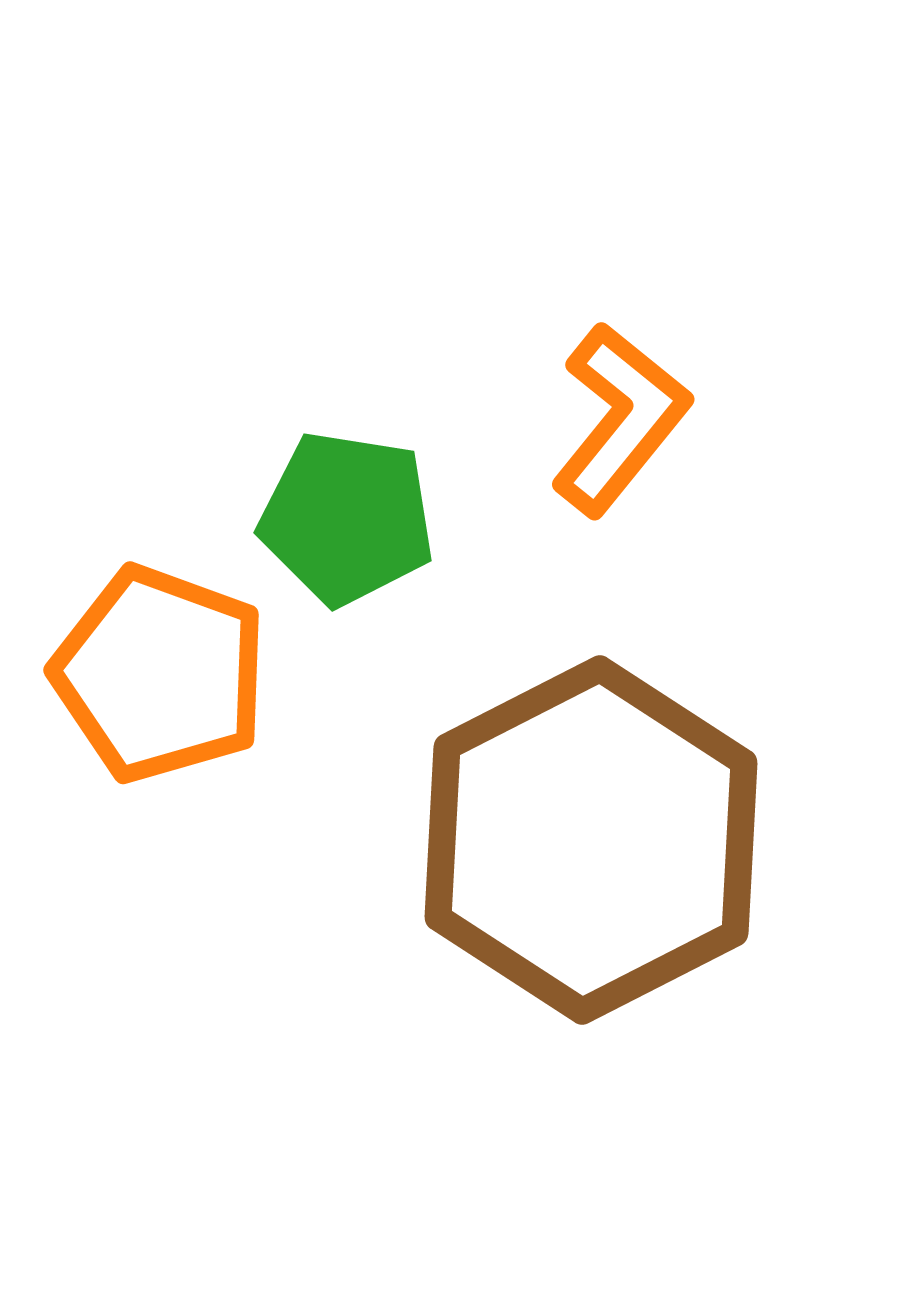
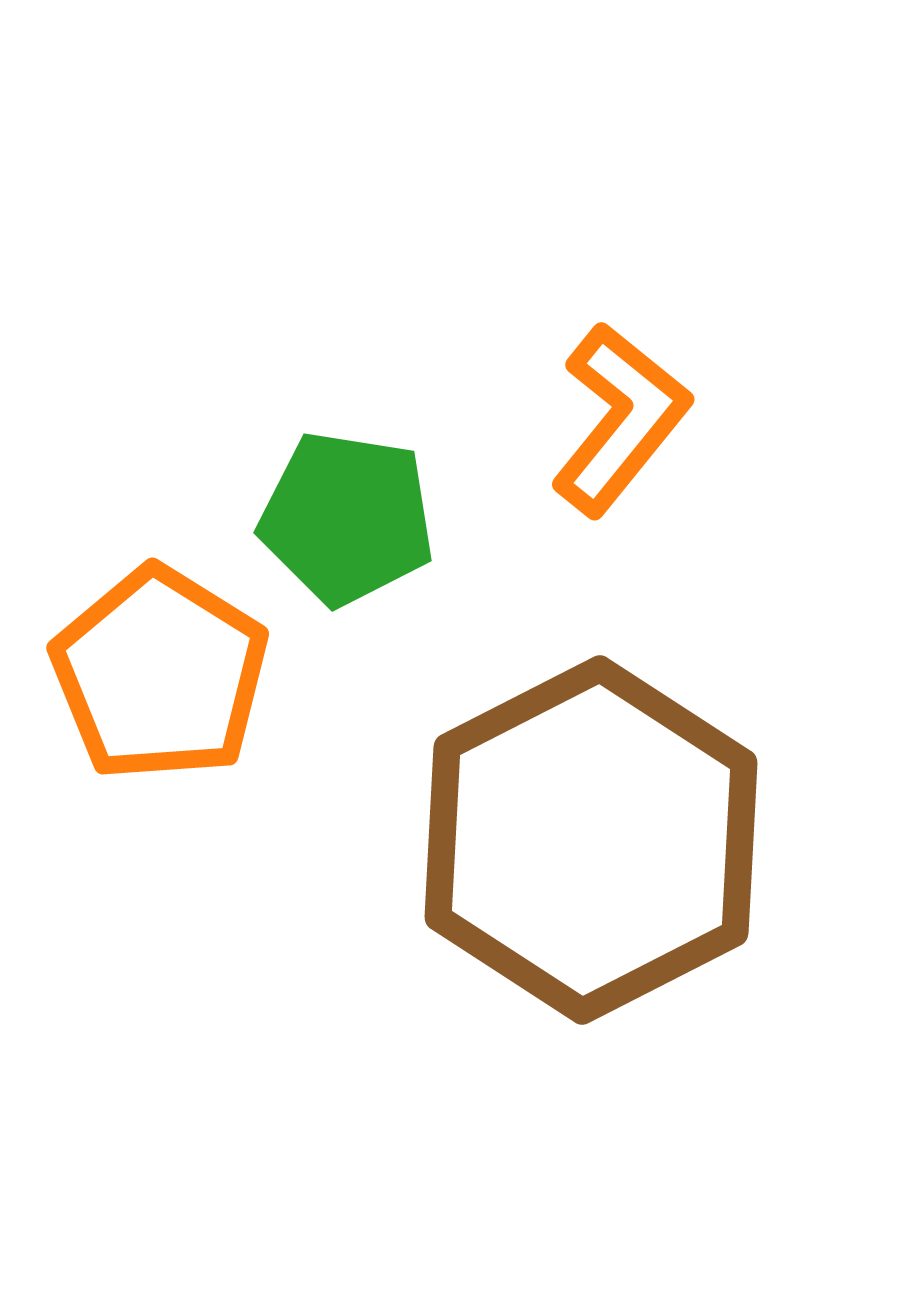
orange pentagon: rotated 12 degrees clockwise
